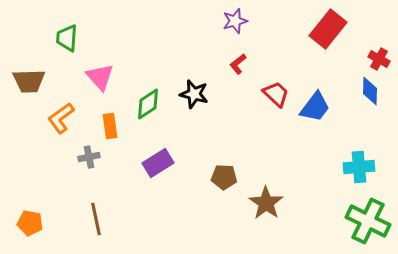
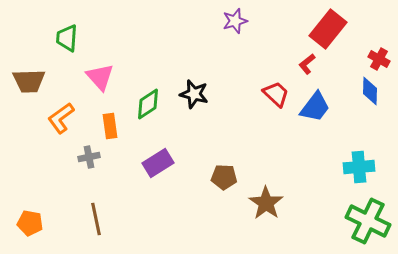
red L-shape: moved 69 px right
